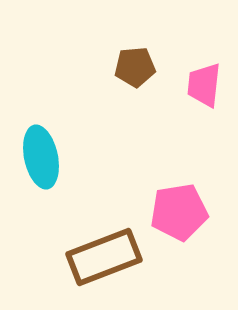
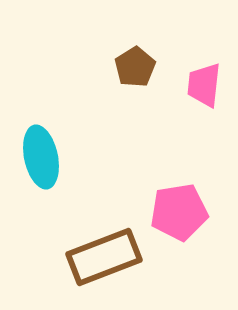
brown pentagon: rotated 27 degrees counterclockwise
